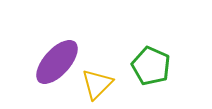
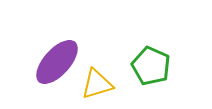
yellow triangle: rotated 28 degrees clockwise
